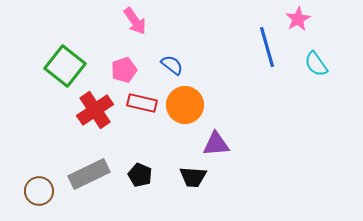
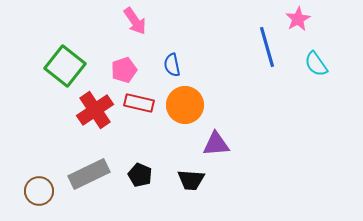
blue semicircle: rotated 140 degrees counterclockwise
red rectangle: moved 3 px left
black trapezoid: moved 2 px left, 3 px down
